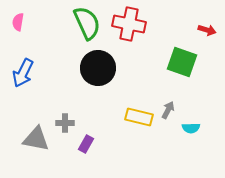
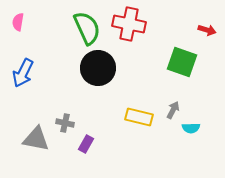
green semicircle: moved 5 px down
gray arrow: moved 5 px right
gray cross: rotated 12 degrees clockwise
